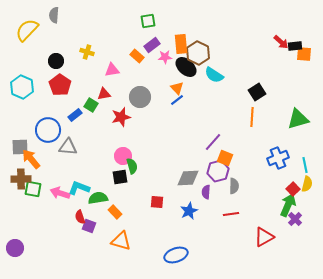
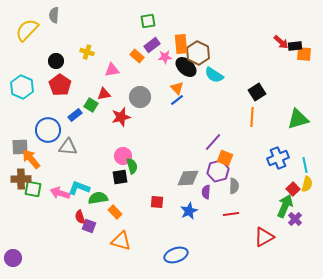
green arrow at (288, 205): moved 3 px left, 1 px down
purple circle at (15, 248): moved 2 px left, 10 px down
